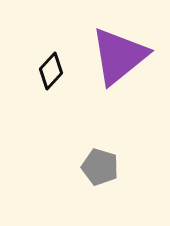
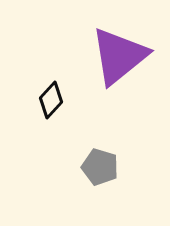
black diamond: moved 29 px down
